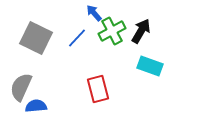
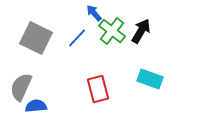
green cross: rotated 24 degrees counterclockwise
cyan rectangle: moved 13 px down
